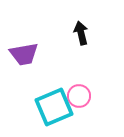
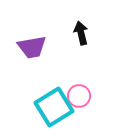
purple trapezoid: moved 8 px right, 7 px up
cyan square: rotated 9 degrees counterclockwise
